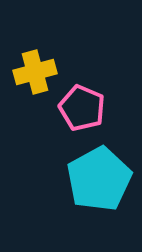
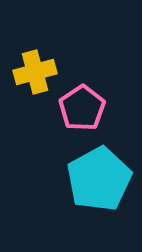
pink pentagon: rotated 15 degrees clockwise
